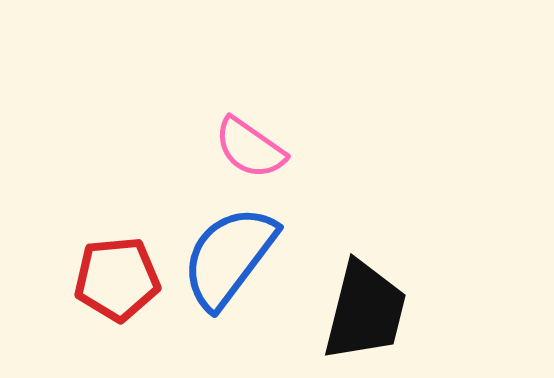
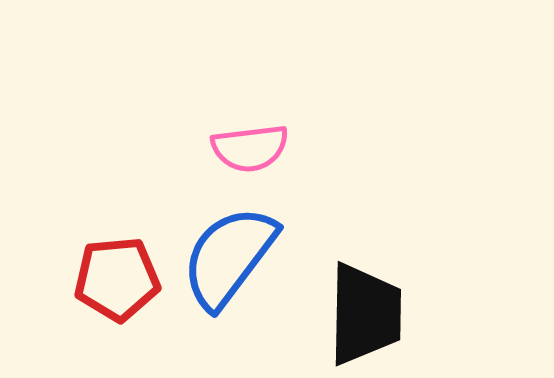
pink semicircle: rotated 42 degrees counterclockwise
black trapezoid: moved 3 px down; rotated 13 degrees counterclockwise
